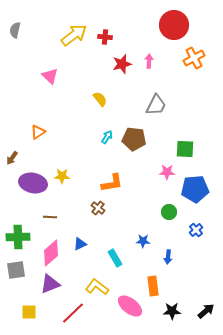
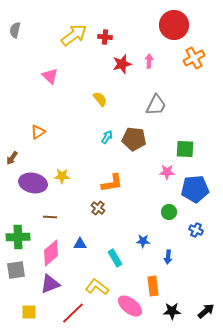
blue cross: rotated 24 degrees counterclockwise
blue triangle: rotated 24 degrees clockwise
